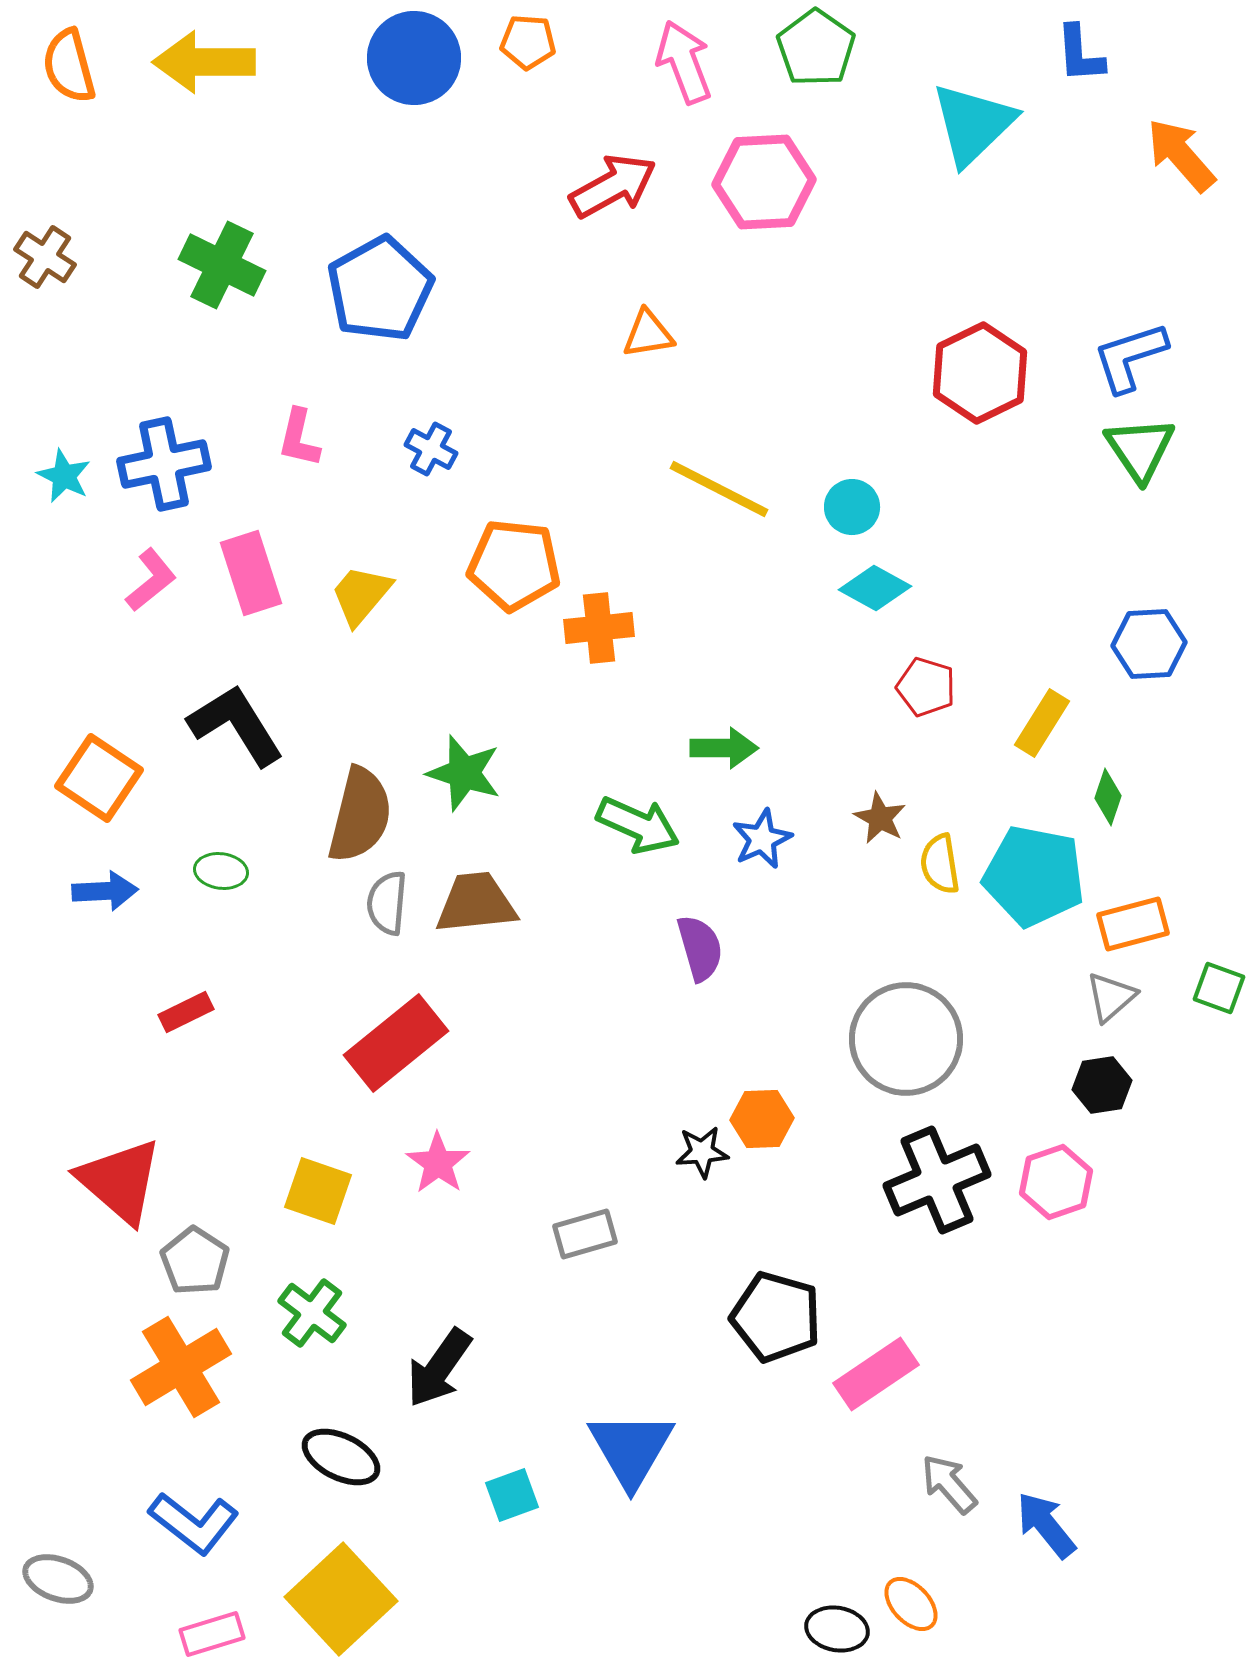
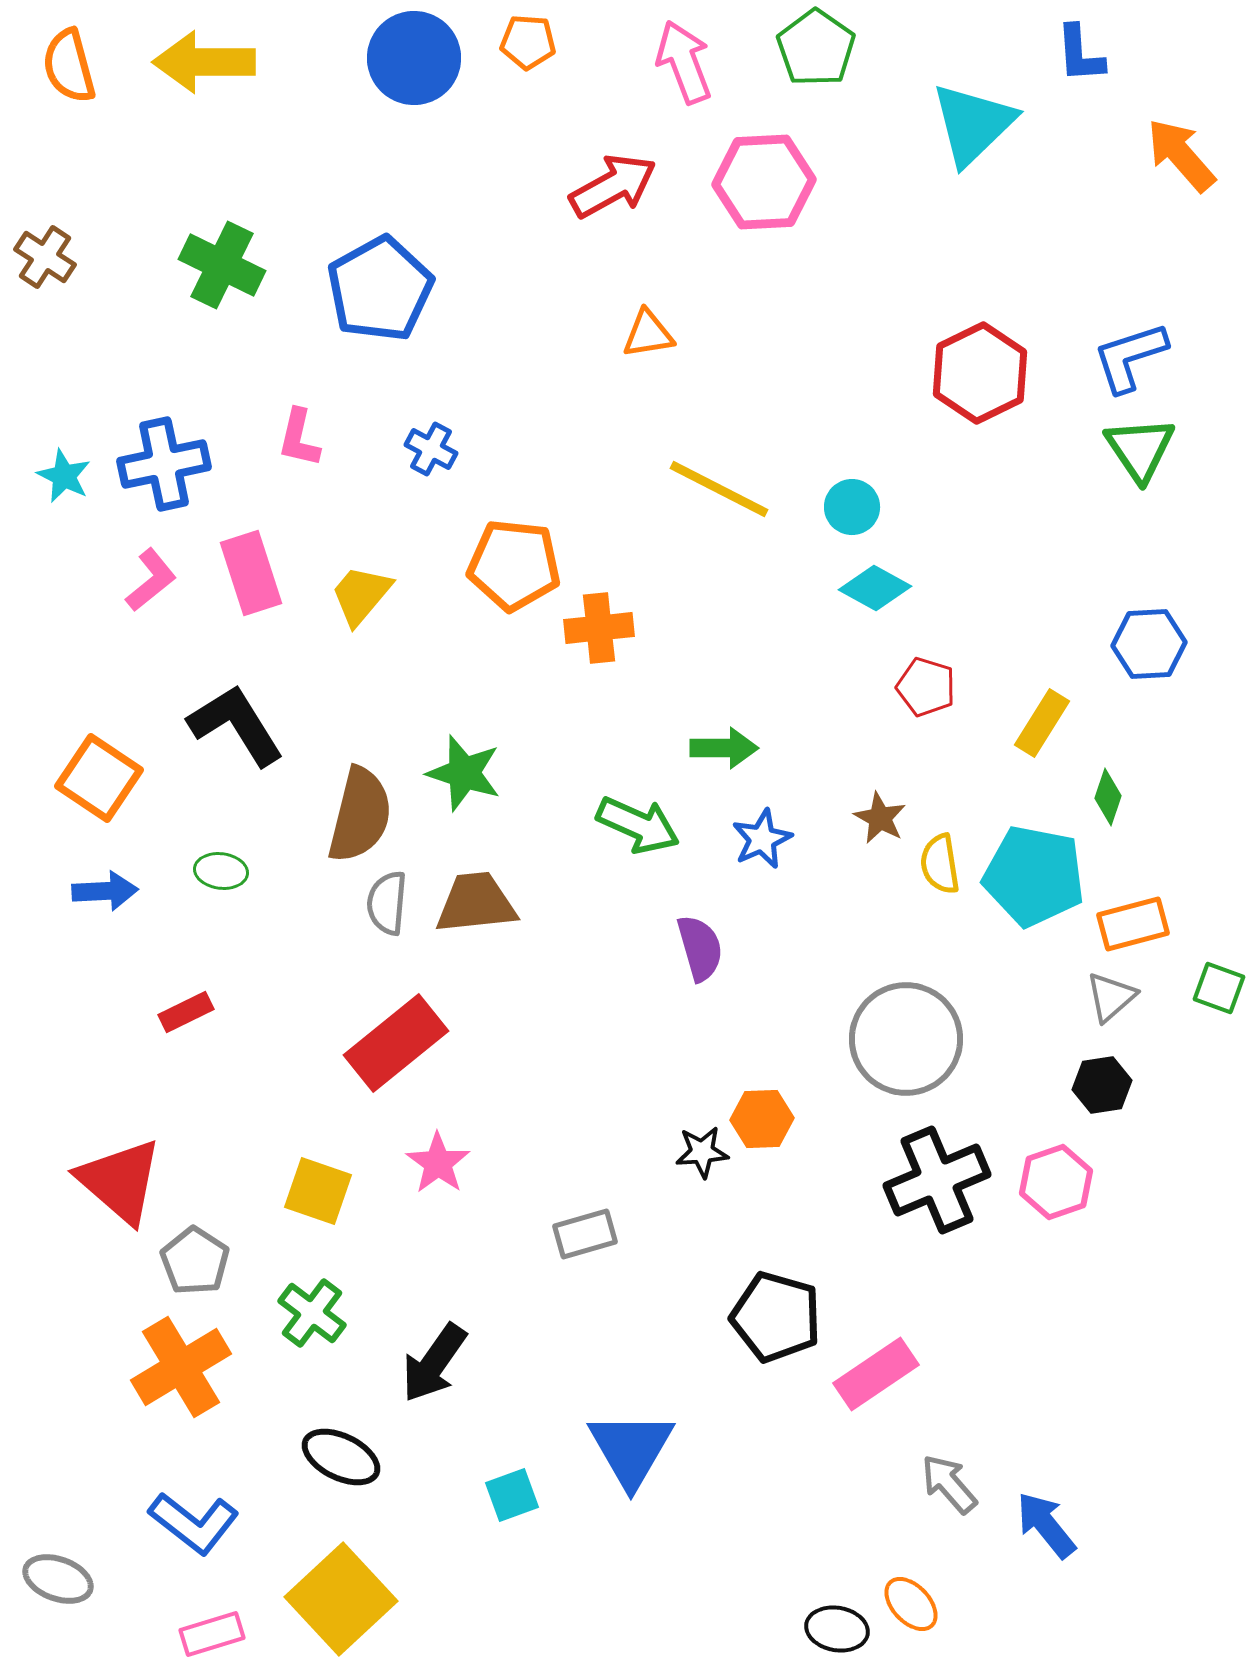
black arrow at (439, 1368): moved 5 px left, 5 px up
